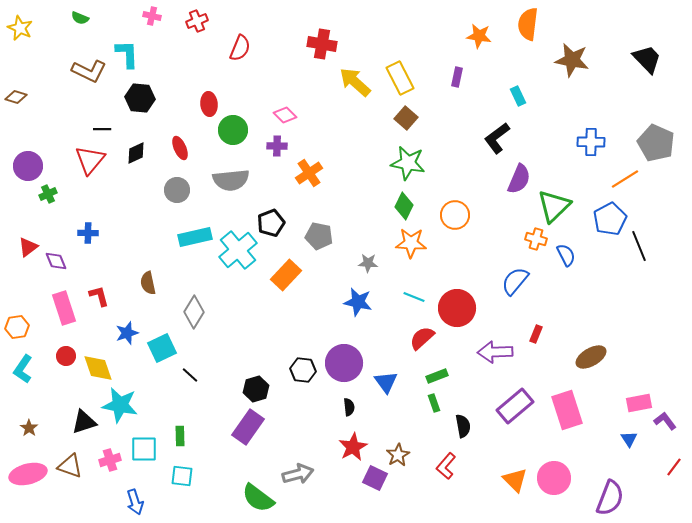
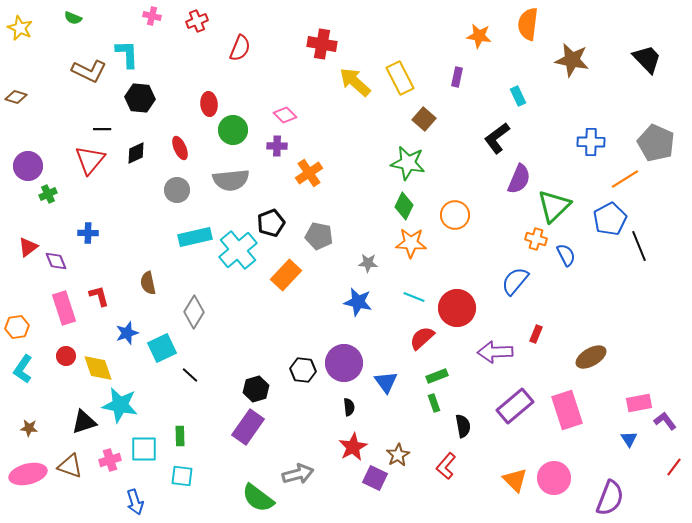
green semicircle at (80, 18): moved 7 px left
brown square at (406, 118): moved 18 px right, 1 px down
brown star at (29, 428): rotated 30 degrees counterclockwise
